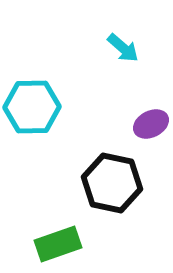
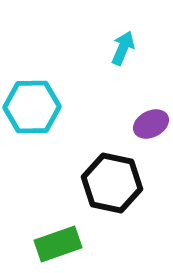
cyan arrow: rotated 108 degrees counterclockwise
